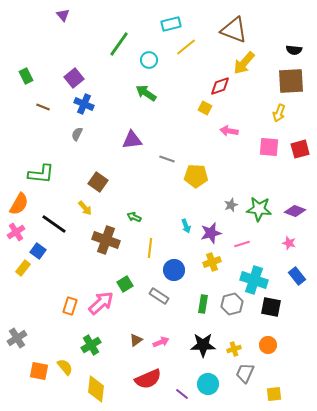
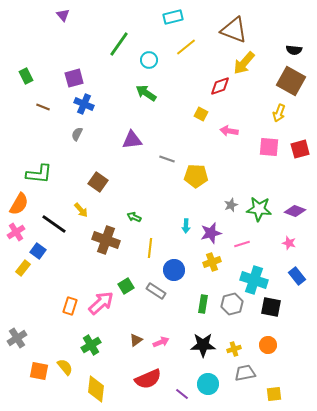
cyan rectangle at (171, 24): moved 2 px right, 7 px up
purple square at (74, 78): rotated 24 degrees clockwise
brown square at (291, 81): rotated 32 degrees clockwise
yellow square at (205, 108): moved 4 px left, 6 px down
green L-shape at (41, 174): moved 2 px left
yellow arrow at (85, 208): moved 4 px left, 2 px down
cyan arrow at (186, 226): rotated 24 degrees clockwise
green square at (125, 284): moved 1 px right, 2 px down
gray rectangle at (159, 296): moved 3 px left, 5 px up
gray trapezoid at (245, 373): rotated 55 degrees clockwise
